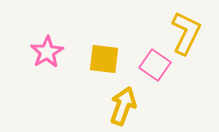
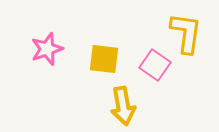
yellow L-shape: rotated 18 degrees counterclockwise
pink star: moved 3 px up; rotated 12 degrees clockwise
yellow arrow: rotated 150 degrees clockwise
